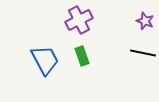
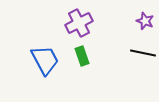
purple cross: moved 3 px down
